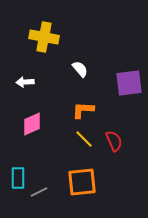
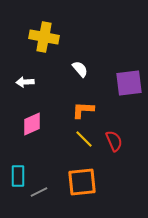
cyan rectangle: moved 2 px up
